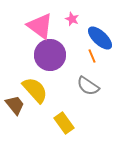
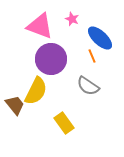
pink triangle: rotated 16 degrees counterclockwise
purple circle: moved 1 px right, 4 px down
yellow semicircle: moved 1 px right, 1 px down; rotated 68 degrees clockwise
